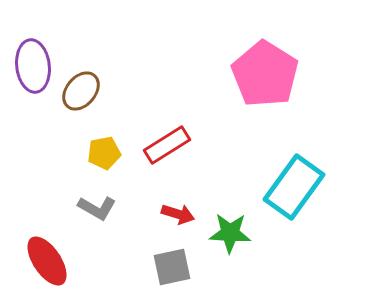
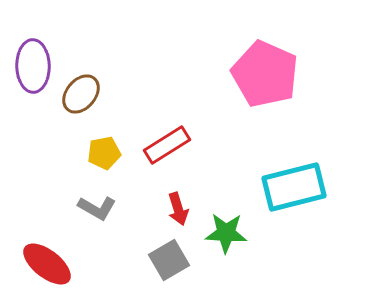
purple ellipse: rotated 6 degrees clockwise
pink pentagon: rotated 8 degrees counterclockwise
brown ellipse: moved 3 px down
cyan rectangle: rotated 40 degrees clockwise
red arrow: moved 5 px up; rotated 56 degrees clockwise
green star: moved 4 px left
red ellipse: moved 3 px down; rotated 18 degrees counterclockwise
gray square: moved 3 px left, 7 px up; rotated 18 degrees counterclockwise
